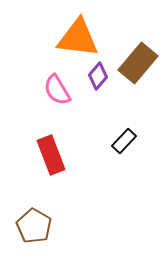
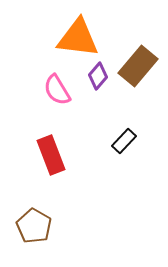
brown rectangle: moved 3 px down
